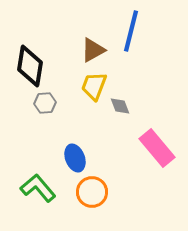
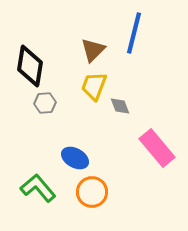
blue line: moved 3 px right, 2 px down
brown triangle: rotated 16 degrees counterclockwise
blue ellipse: rotated 40 degrees counterclockwise
